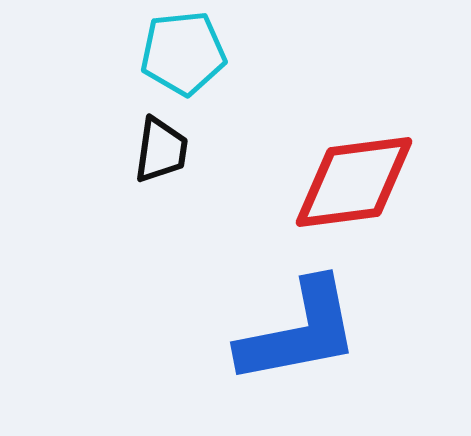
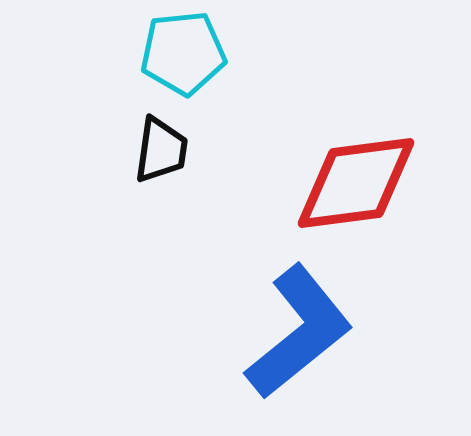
red diamond: moved 2 px right, 1 px down
blue L-shape: rotated 28 degrees counterclockwise
